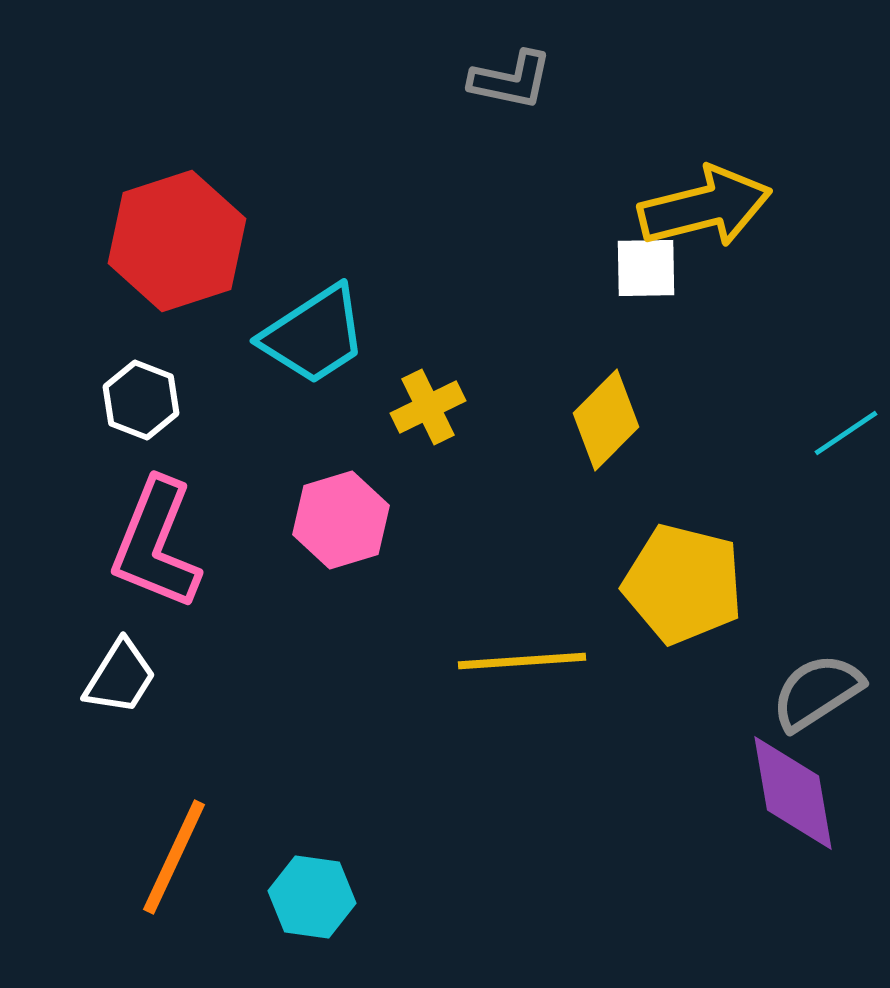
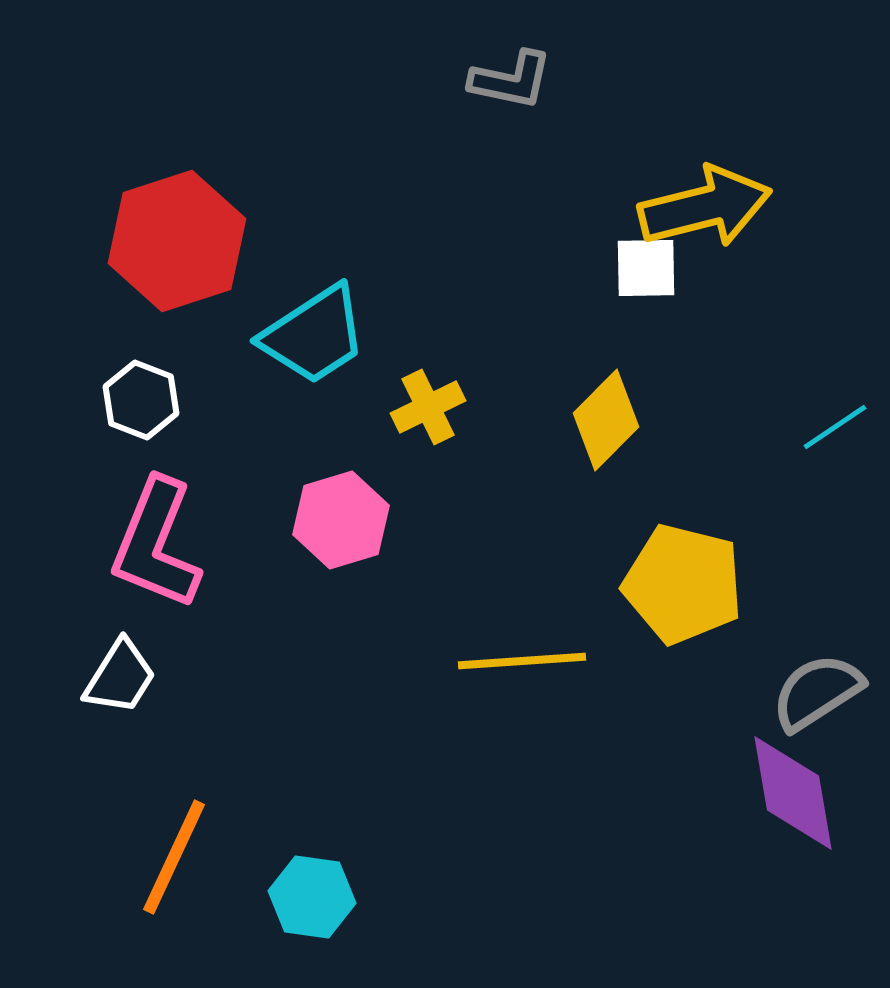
cyan line: moved 11 px left, 6 px up
